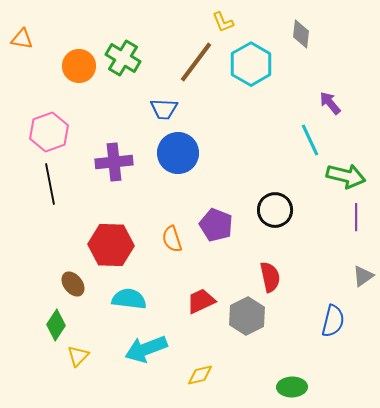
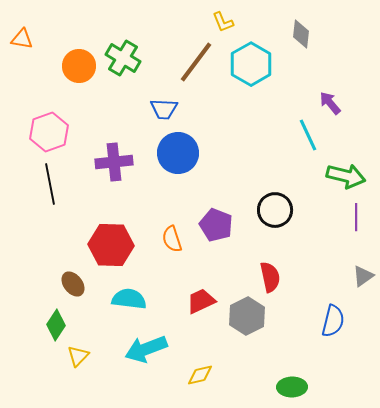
cyan line: moved 2 px left, 5 px up
